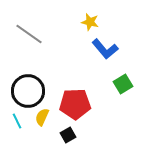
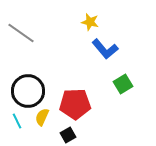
gray line: moved 8 px left, 1 px up
